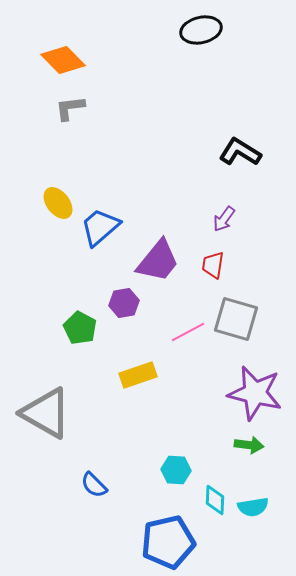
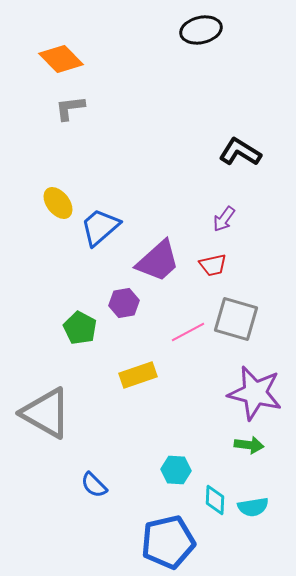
orange diamond: moved 2 px left, 1 px up
purple trapezoid: rotated 9 degrees clockwise
red trapezoid: rotated 112 degrees counterclockwise
